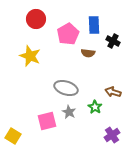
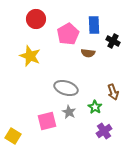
brown arrow: rotated 126 degrees counterclockwise
purple cross: moved 8 px left, 4 px up
